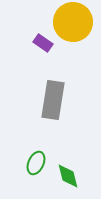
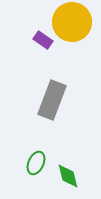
yellow circle: moved 1 px left
purple rectangle: moved 3 px up
gray rectangle: moved 1 px left; rotated 12 degrees clockwise
